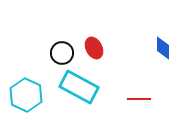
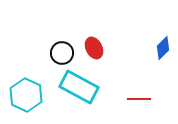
blue diamond: rotated 45 degrees clockwise
